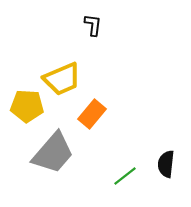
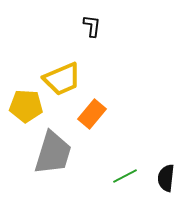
black L-shape: moved 1 px left, 1 px down
yellow pentagon: moved 1 px left
gray trapezoid: rotated 24 degrees counterclockwise
black semicircle: moved 14 px down
green line: rotated 10 degrees clockwise
